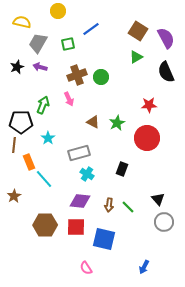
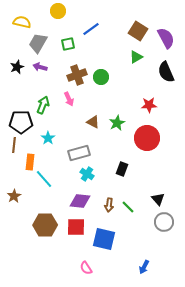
orange rectangle: moved 1 px right; rotated 28 degrees clockwise
